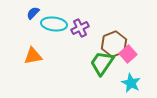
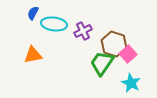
blue semicircle: rotated 16 degrees counterclockwise
purple cross: moved 3 px right, 3 px down
brown hexagon: rotated 20 degrees counterclockwise
orange triangle: moved 1 px up
